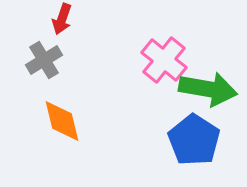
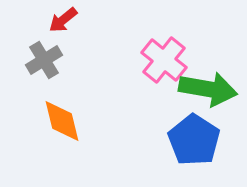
red arrow: moved 1 px right, 1 px down; rotated 32 degrees clockwise
